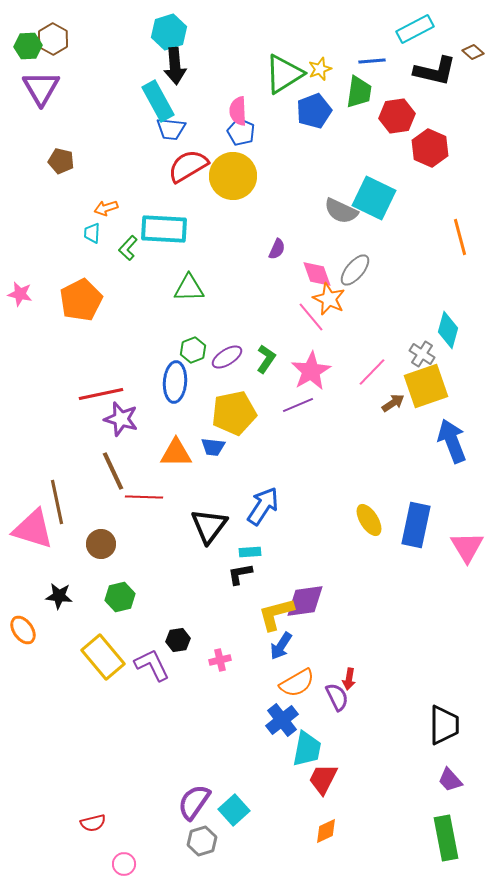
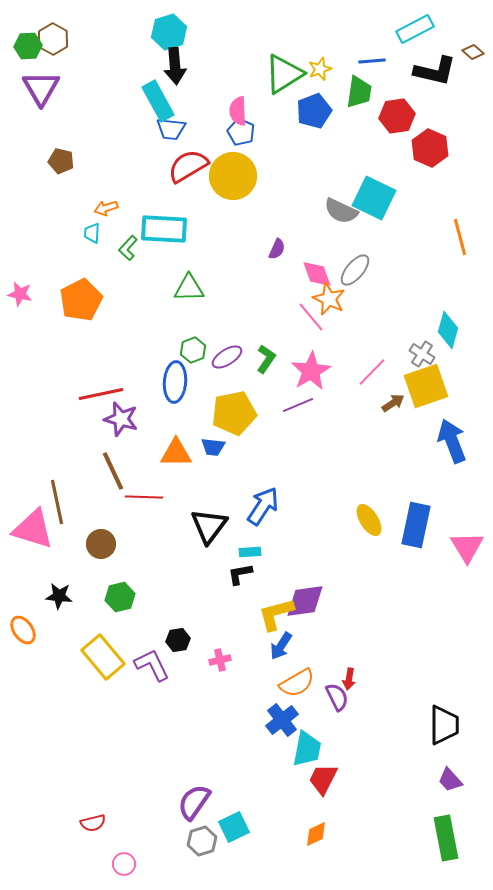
cyan square at (234, 810): moved 17 px down; rotated 16 degrees clockwise
orange diamond at (326, 831): moved 10 px left, 3 px down
